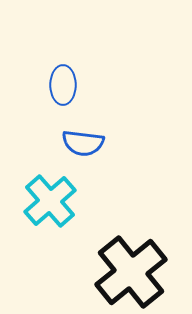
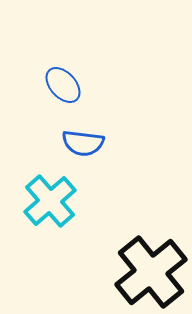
blue ellipse: rotated 42 degrees counterclockwise
black cross: moved 20 px right
